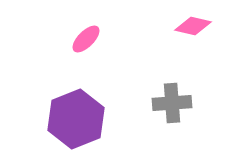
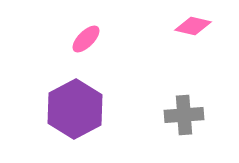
gray cross: moved 12 px right, 12 px down
purple hexagon: moved 1 px left, 10 px up; rotated 6 degrees counterclockwise
